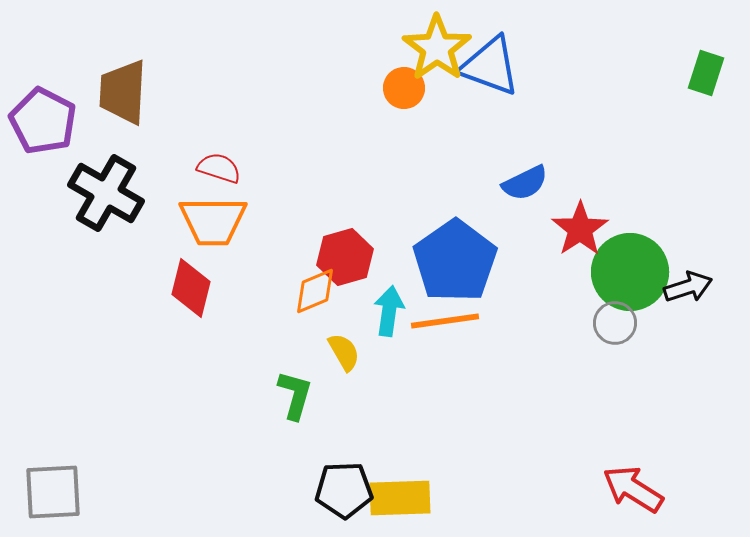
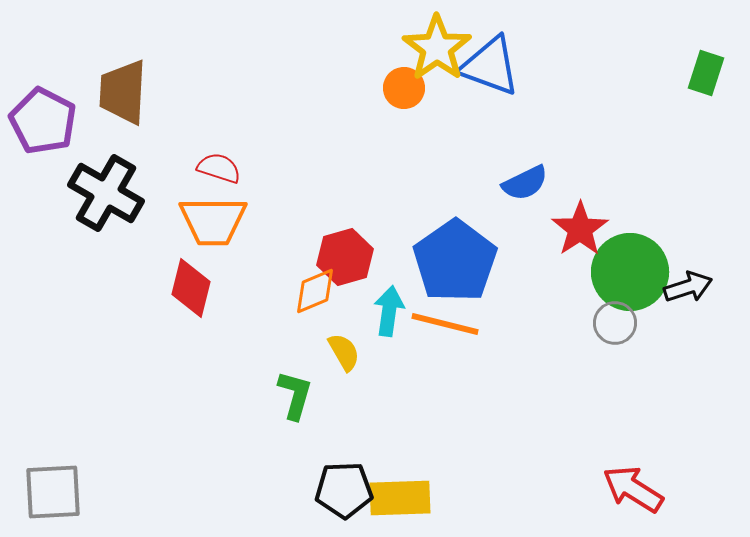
orange line: moved 3 px down; rotated 22 degrees clockwise
